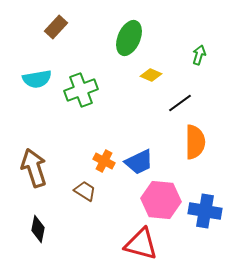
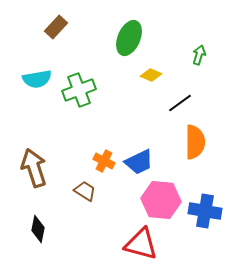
green cross: moved 2 px left
